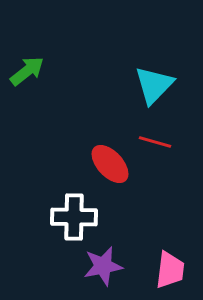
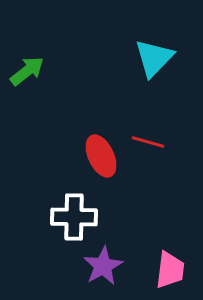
cyan triangle: moved 27 px up
red line: moved 7 px left
red ellipse: moved 9 px left, 8 px up; rotated 18 degrees clockwise
purple star: rotated 18 degrees counterclockwise
